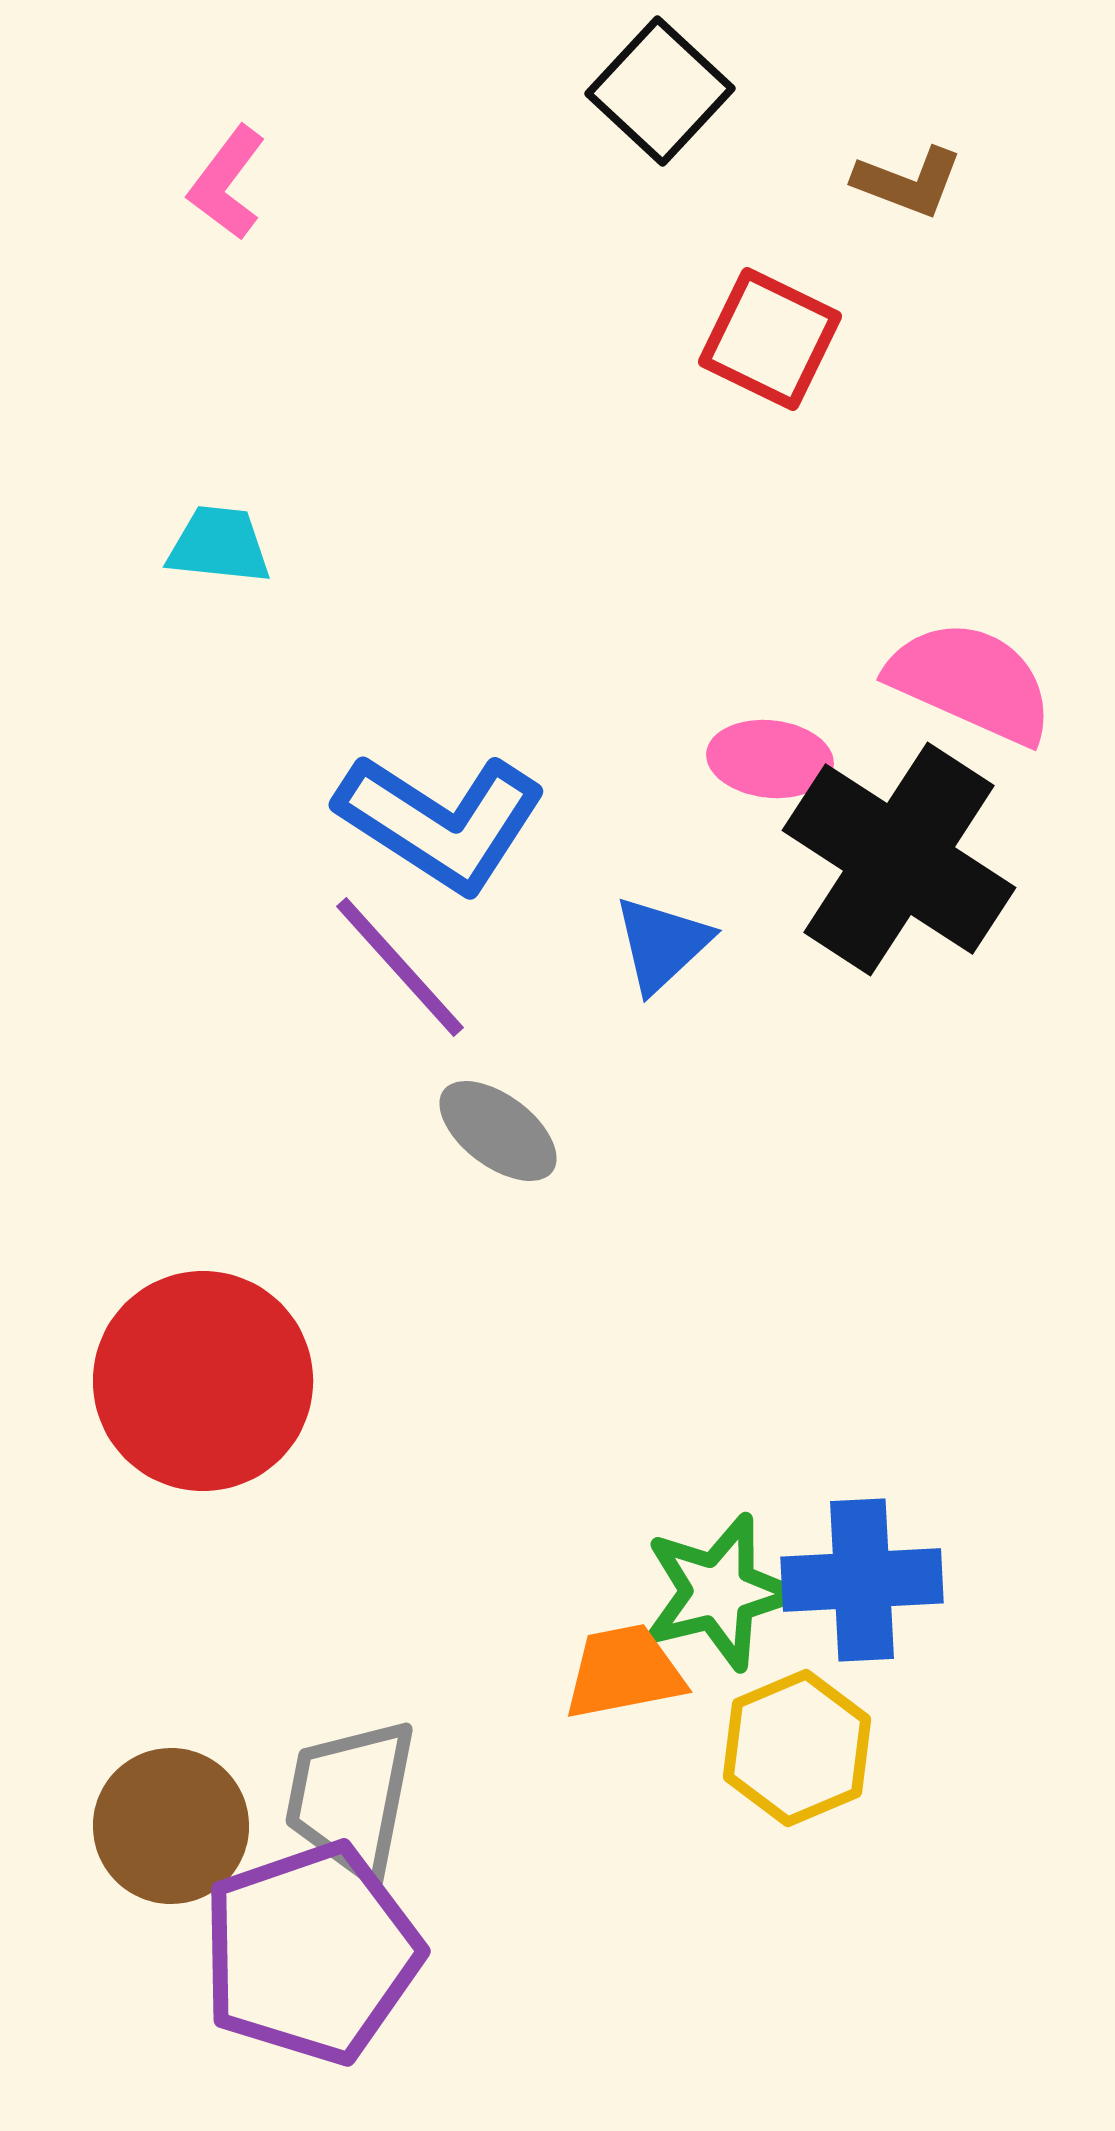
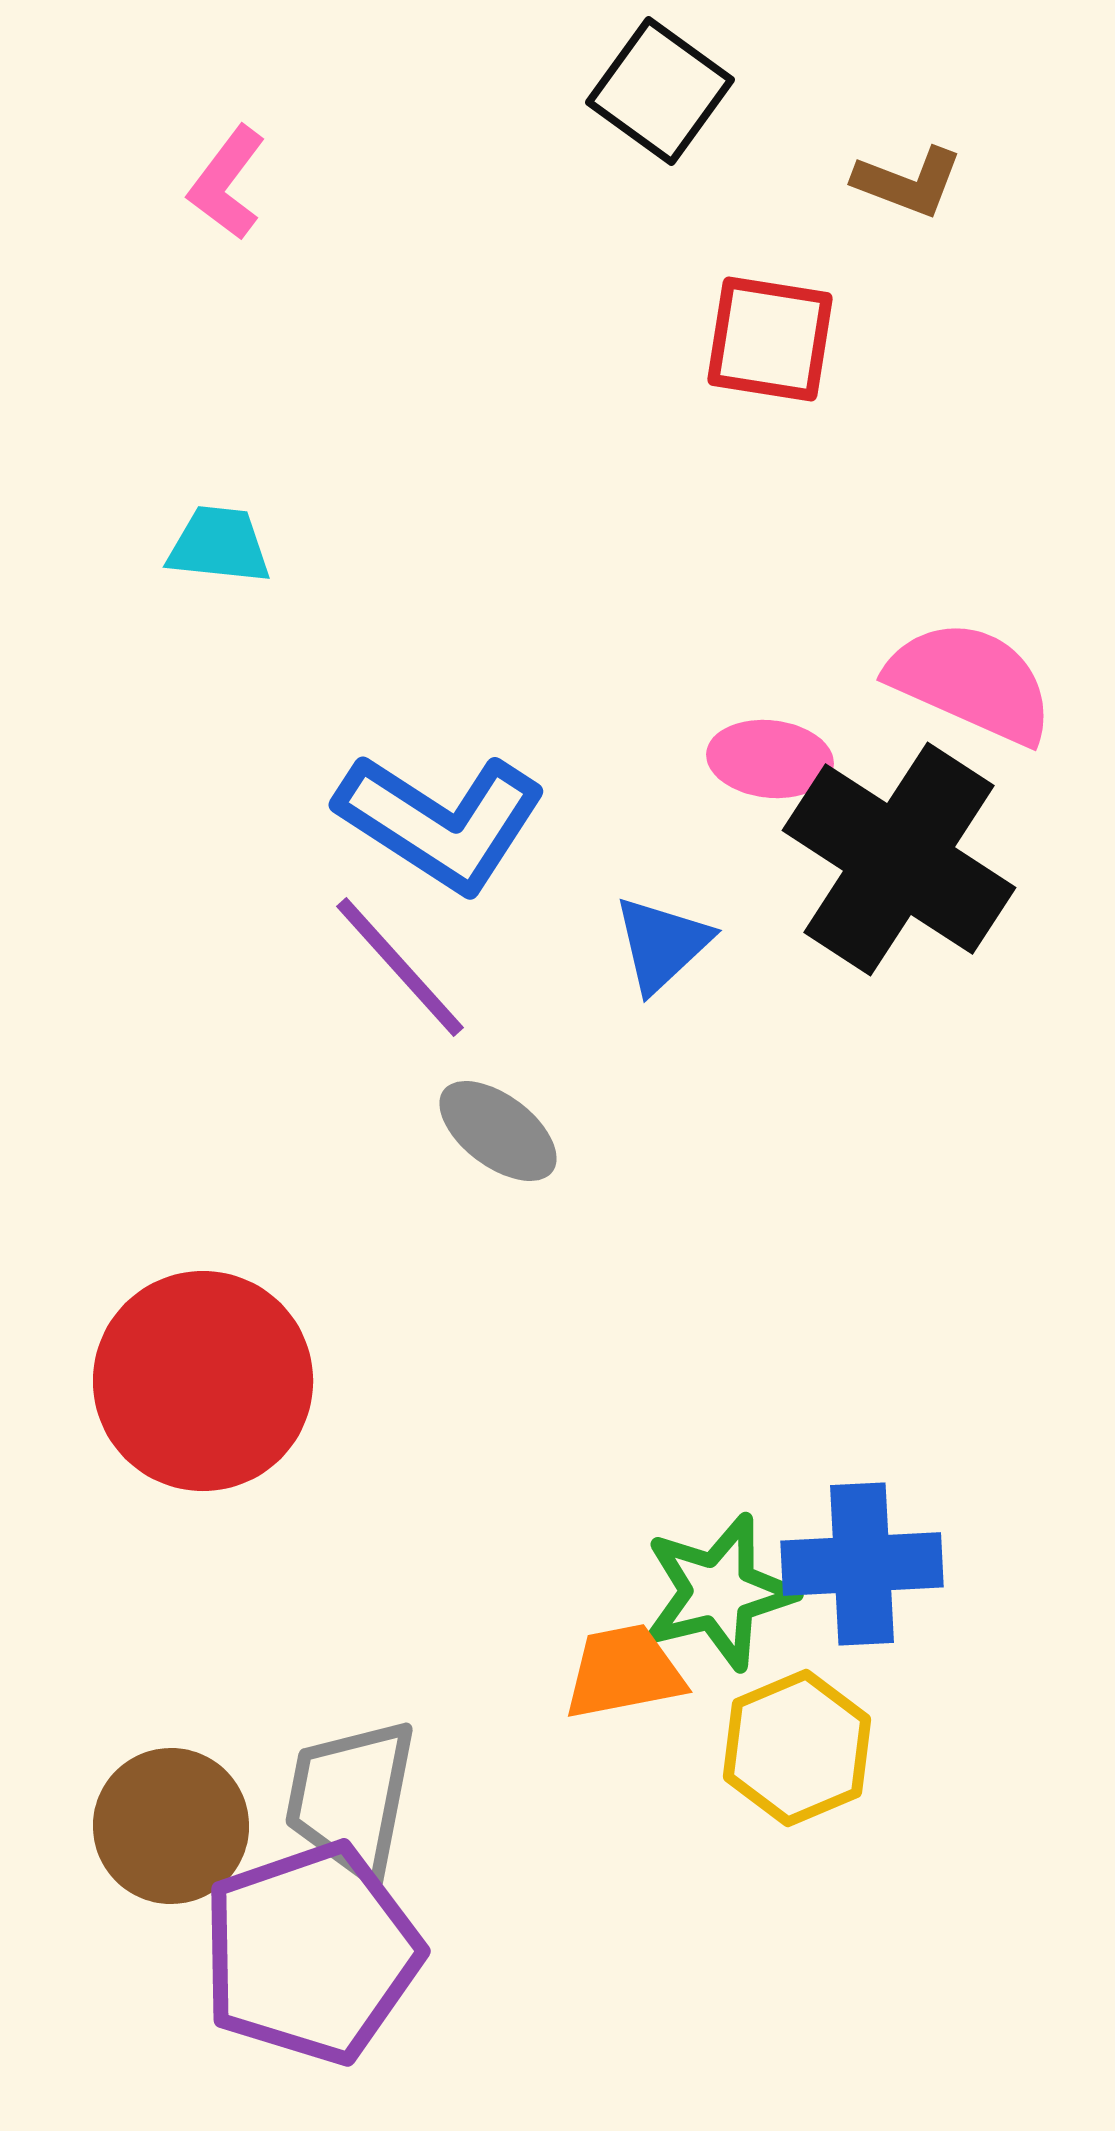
black square: rotated 7 degrees counterclockwise
red square: rotated 17 degrees counterclockwise
blue cross: moved 16 px up
